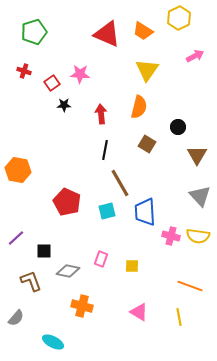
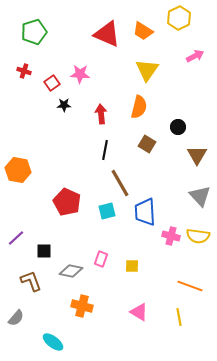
gray diamond: moved 3 px right
cyan ellipse: rotated 10 degrees clockwise
